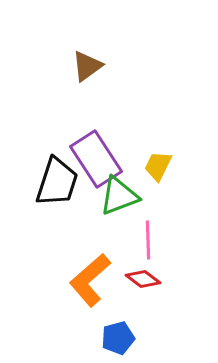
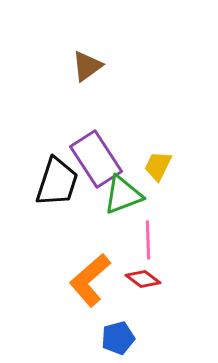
green triangle: moved 4 px right, 1 px up
